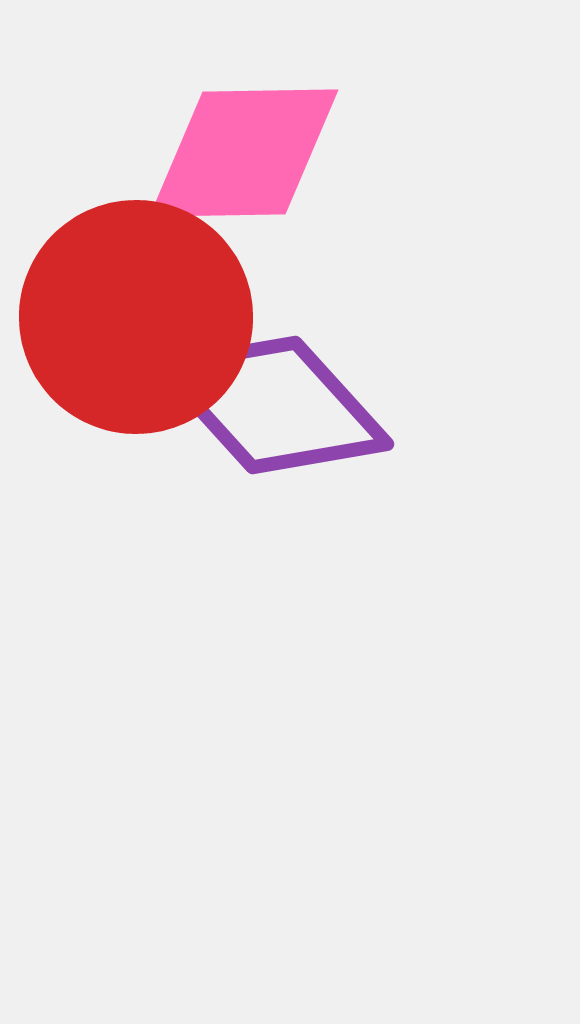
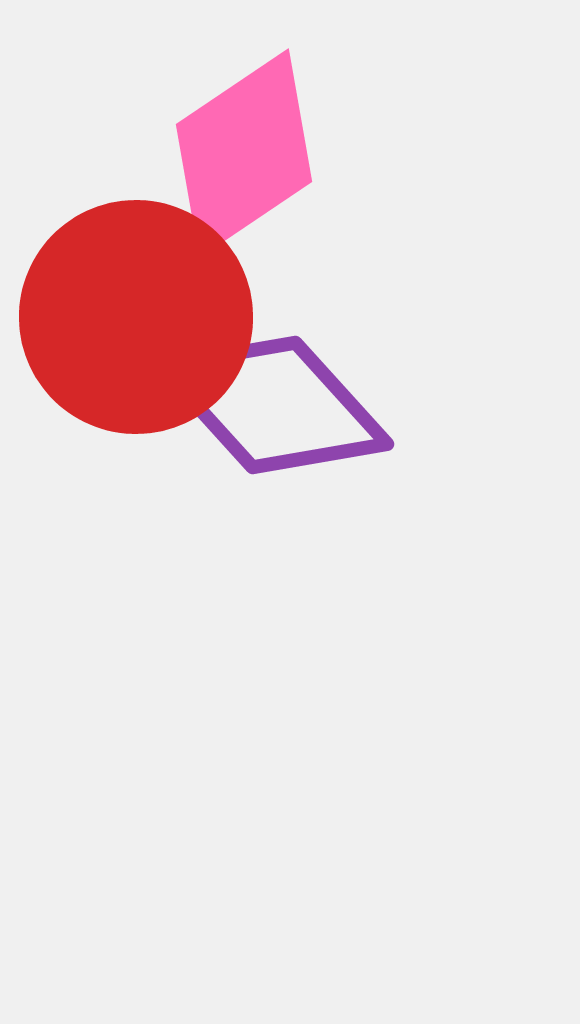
pink diamond: rotated 33 degrees counterclockwise
